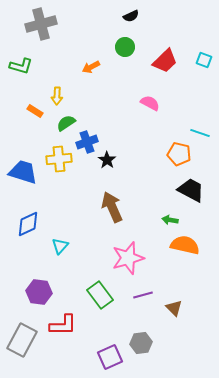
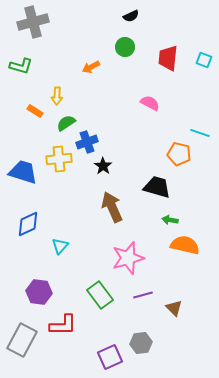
gray cross: moved 8 px left, 2 px up
red trapezoid: moved 3 px right, 3 px up; rotated 140 degrees clockwise
black star: moved 4 px left, 6 px down
black trapezoid: moved 34 px left, 3 px up; rotated 12 degrees counterclockwise
